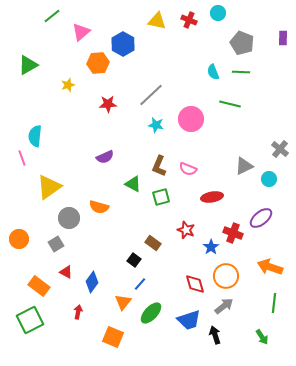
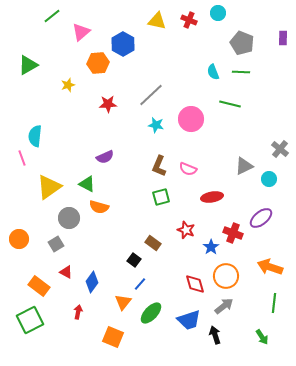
green triangle at (133, 184): moved 46 px left
